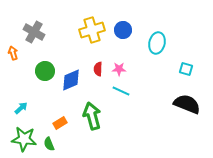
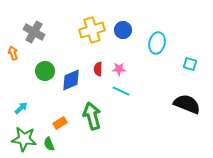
cyan square: moved 4 px right, 5 px up
